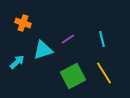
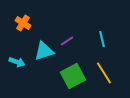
orange cross: rotated 14 degrees clockwise
purple line: moved 1 px left, 2 px down
cyan triangle: moved 1 px right, 1 px down
cyan arrow: rotated 63 degrees clockwise
